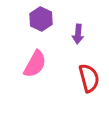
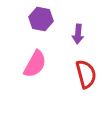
purple hexagon: rotated 15 degrees counterclockwise
red semicircle: moved 3 px left, 4 px up
